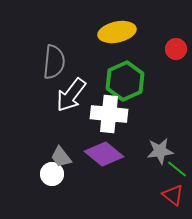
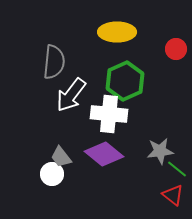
yellow ellipse: rotated 12 degrees clockwise
